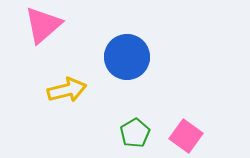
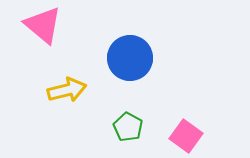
pink triangle: rotated 39 degrees counterclockwise
blue circle: moved 3 px right, 1 px down
green pentagon: moved 7 px left, 6 px up; rotated 12 degrees counterclockwise
